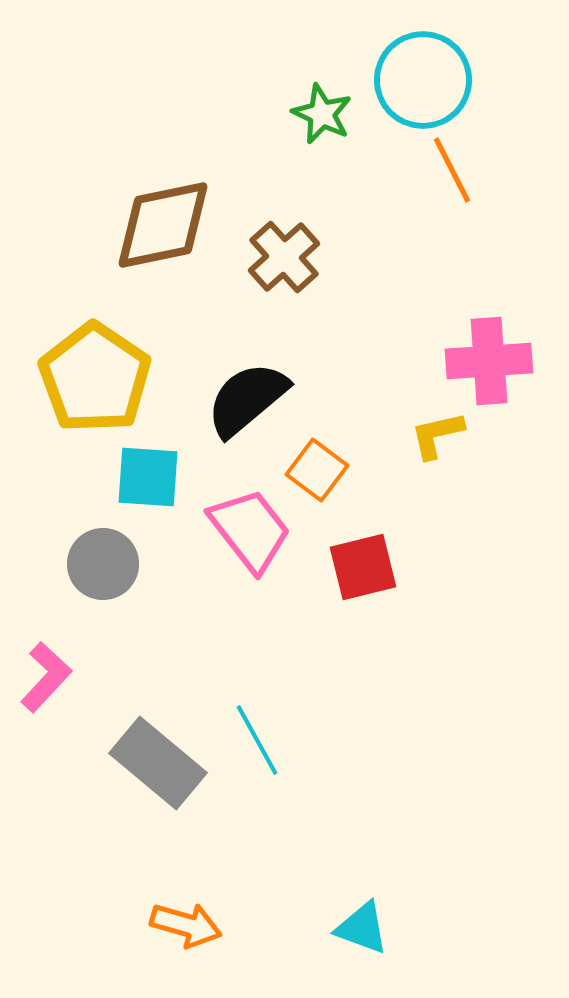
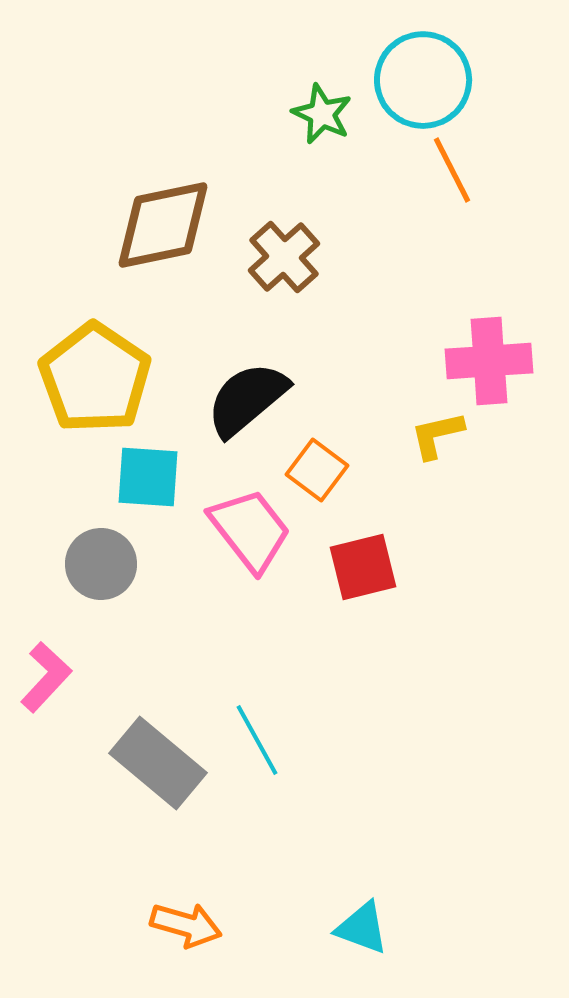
gray circle: moved 2 px left
